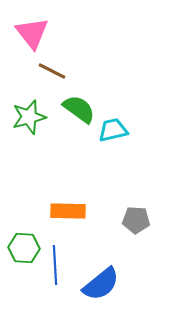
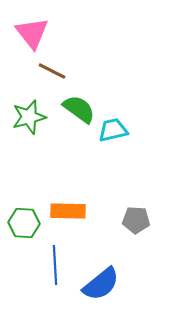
green hexagon: moved 25 px up
